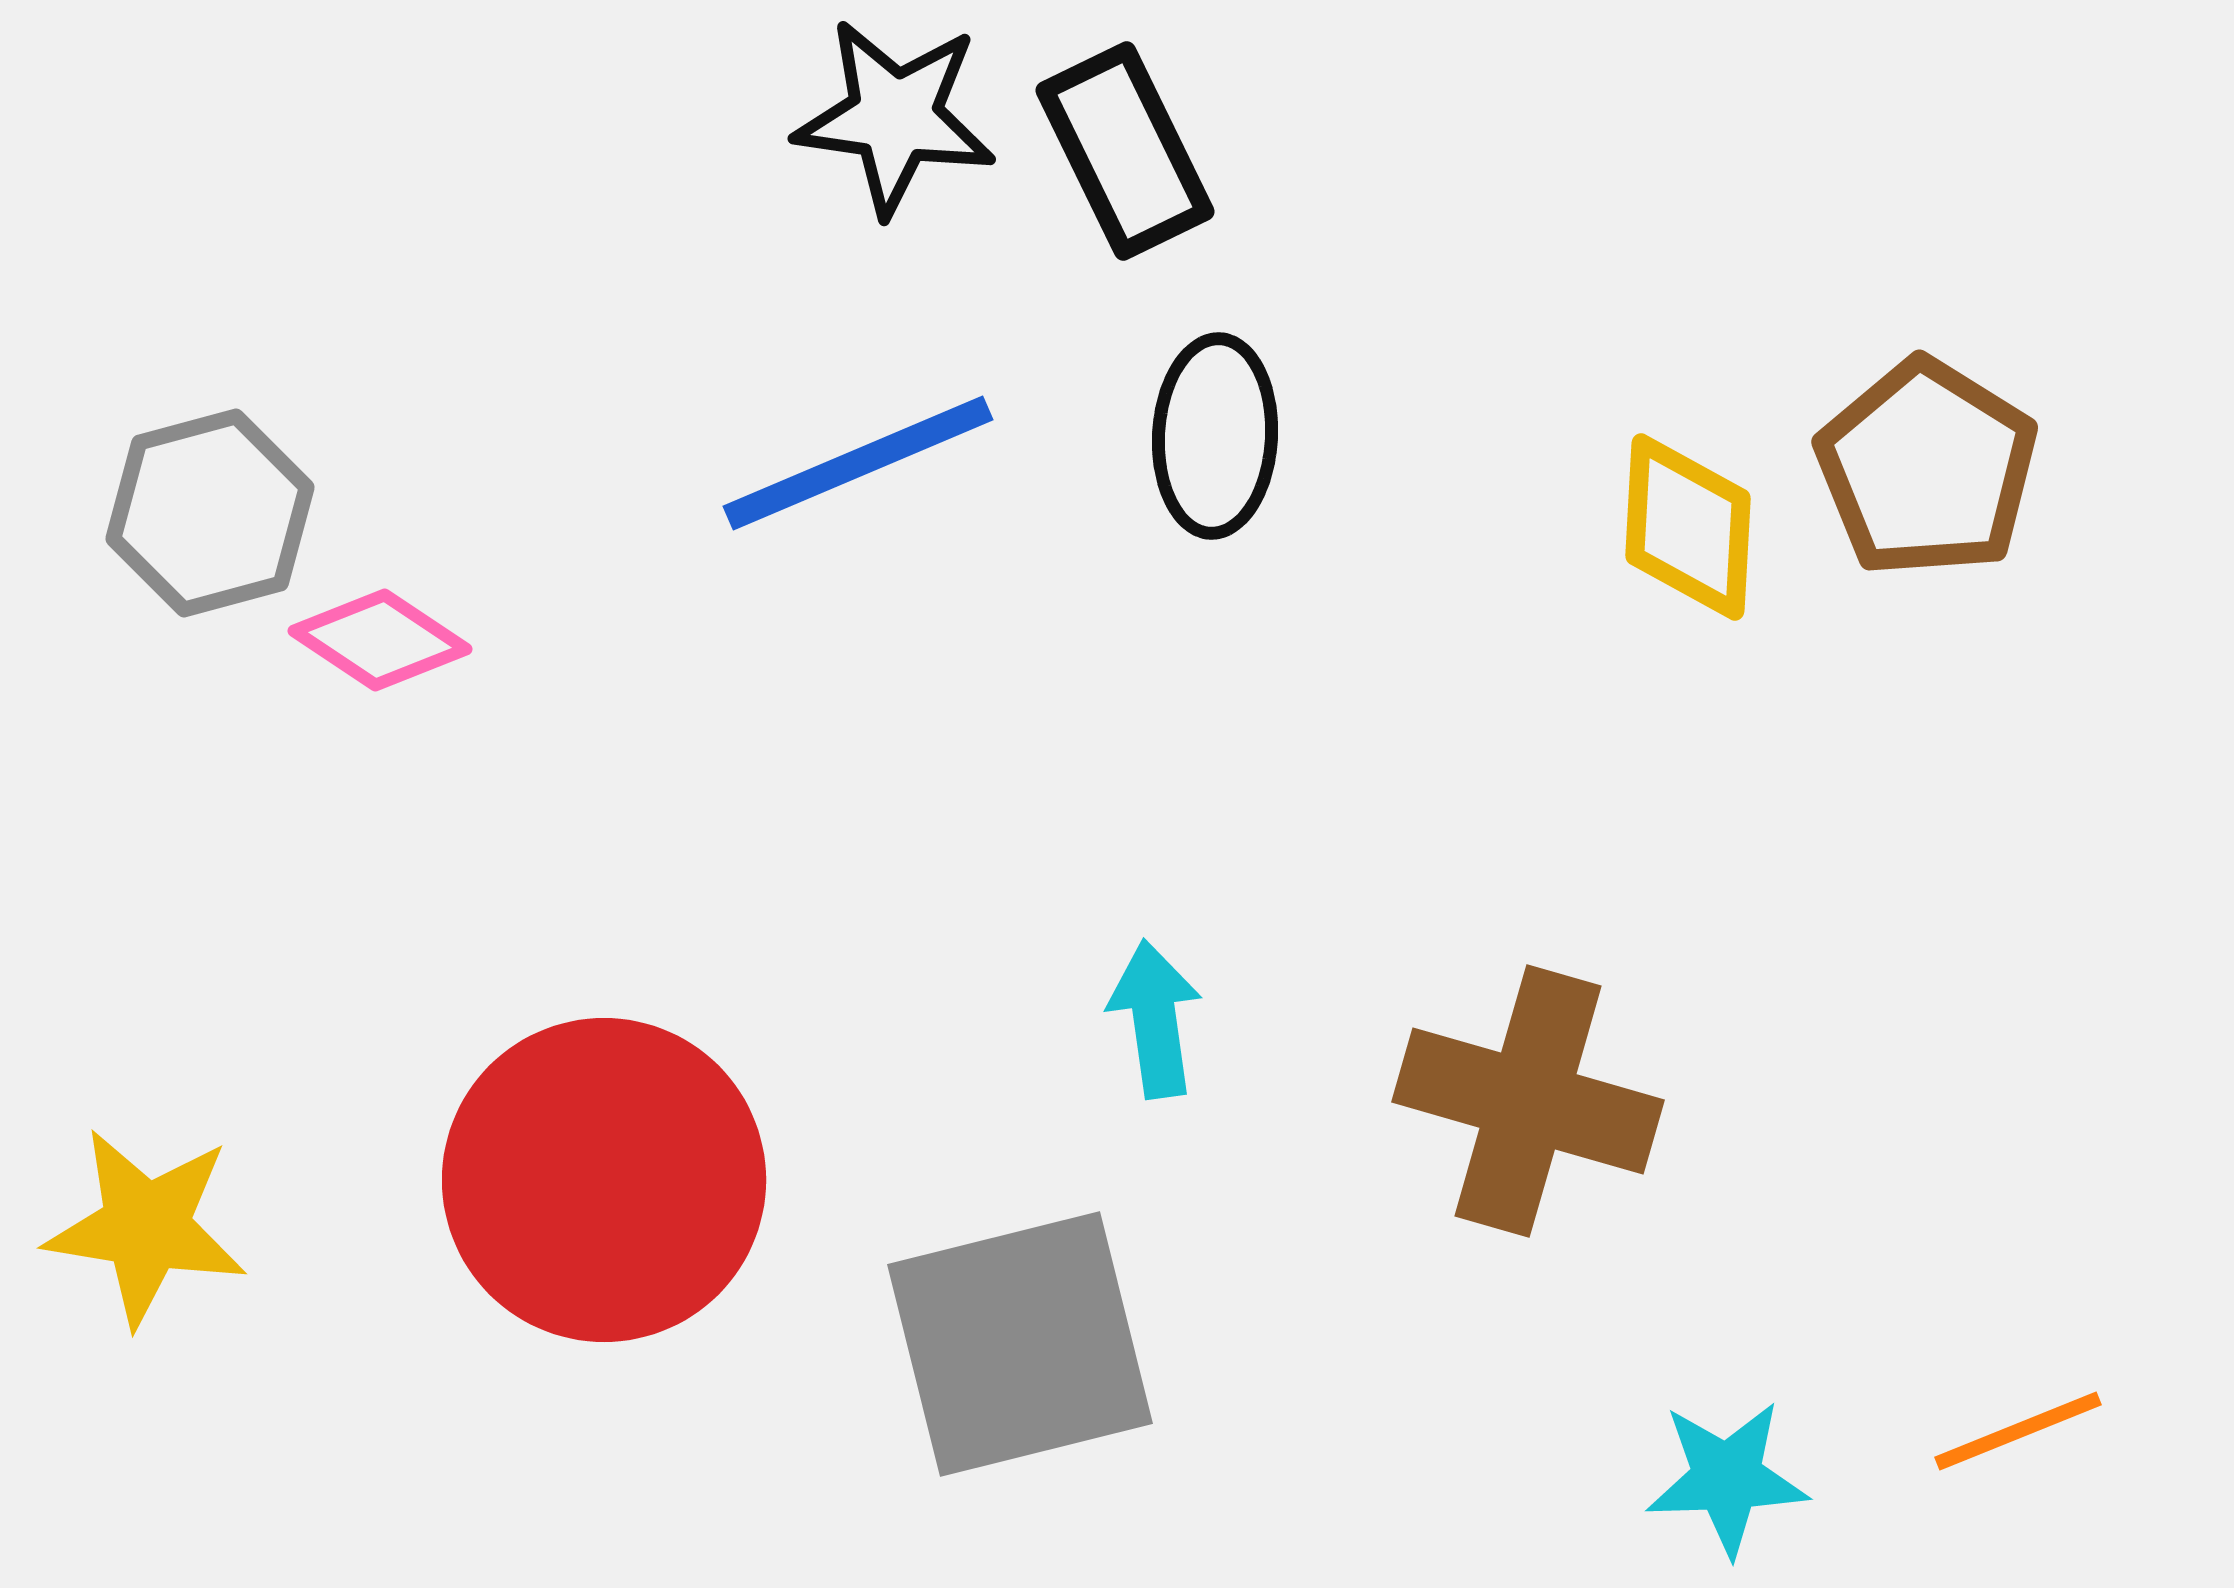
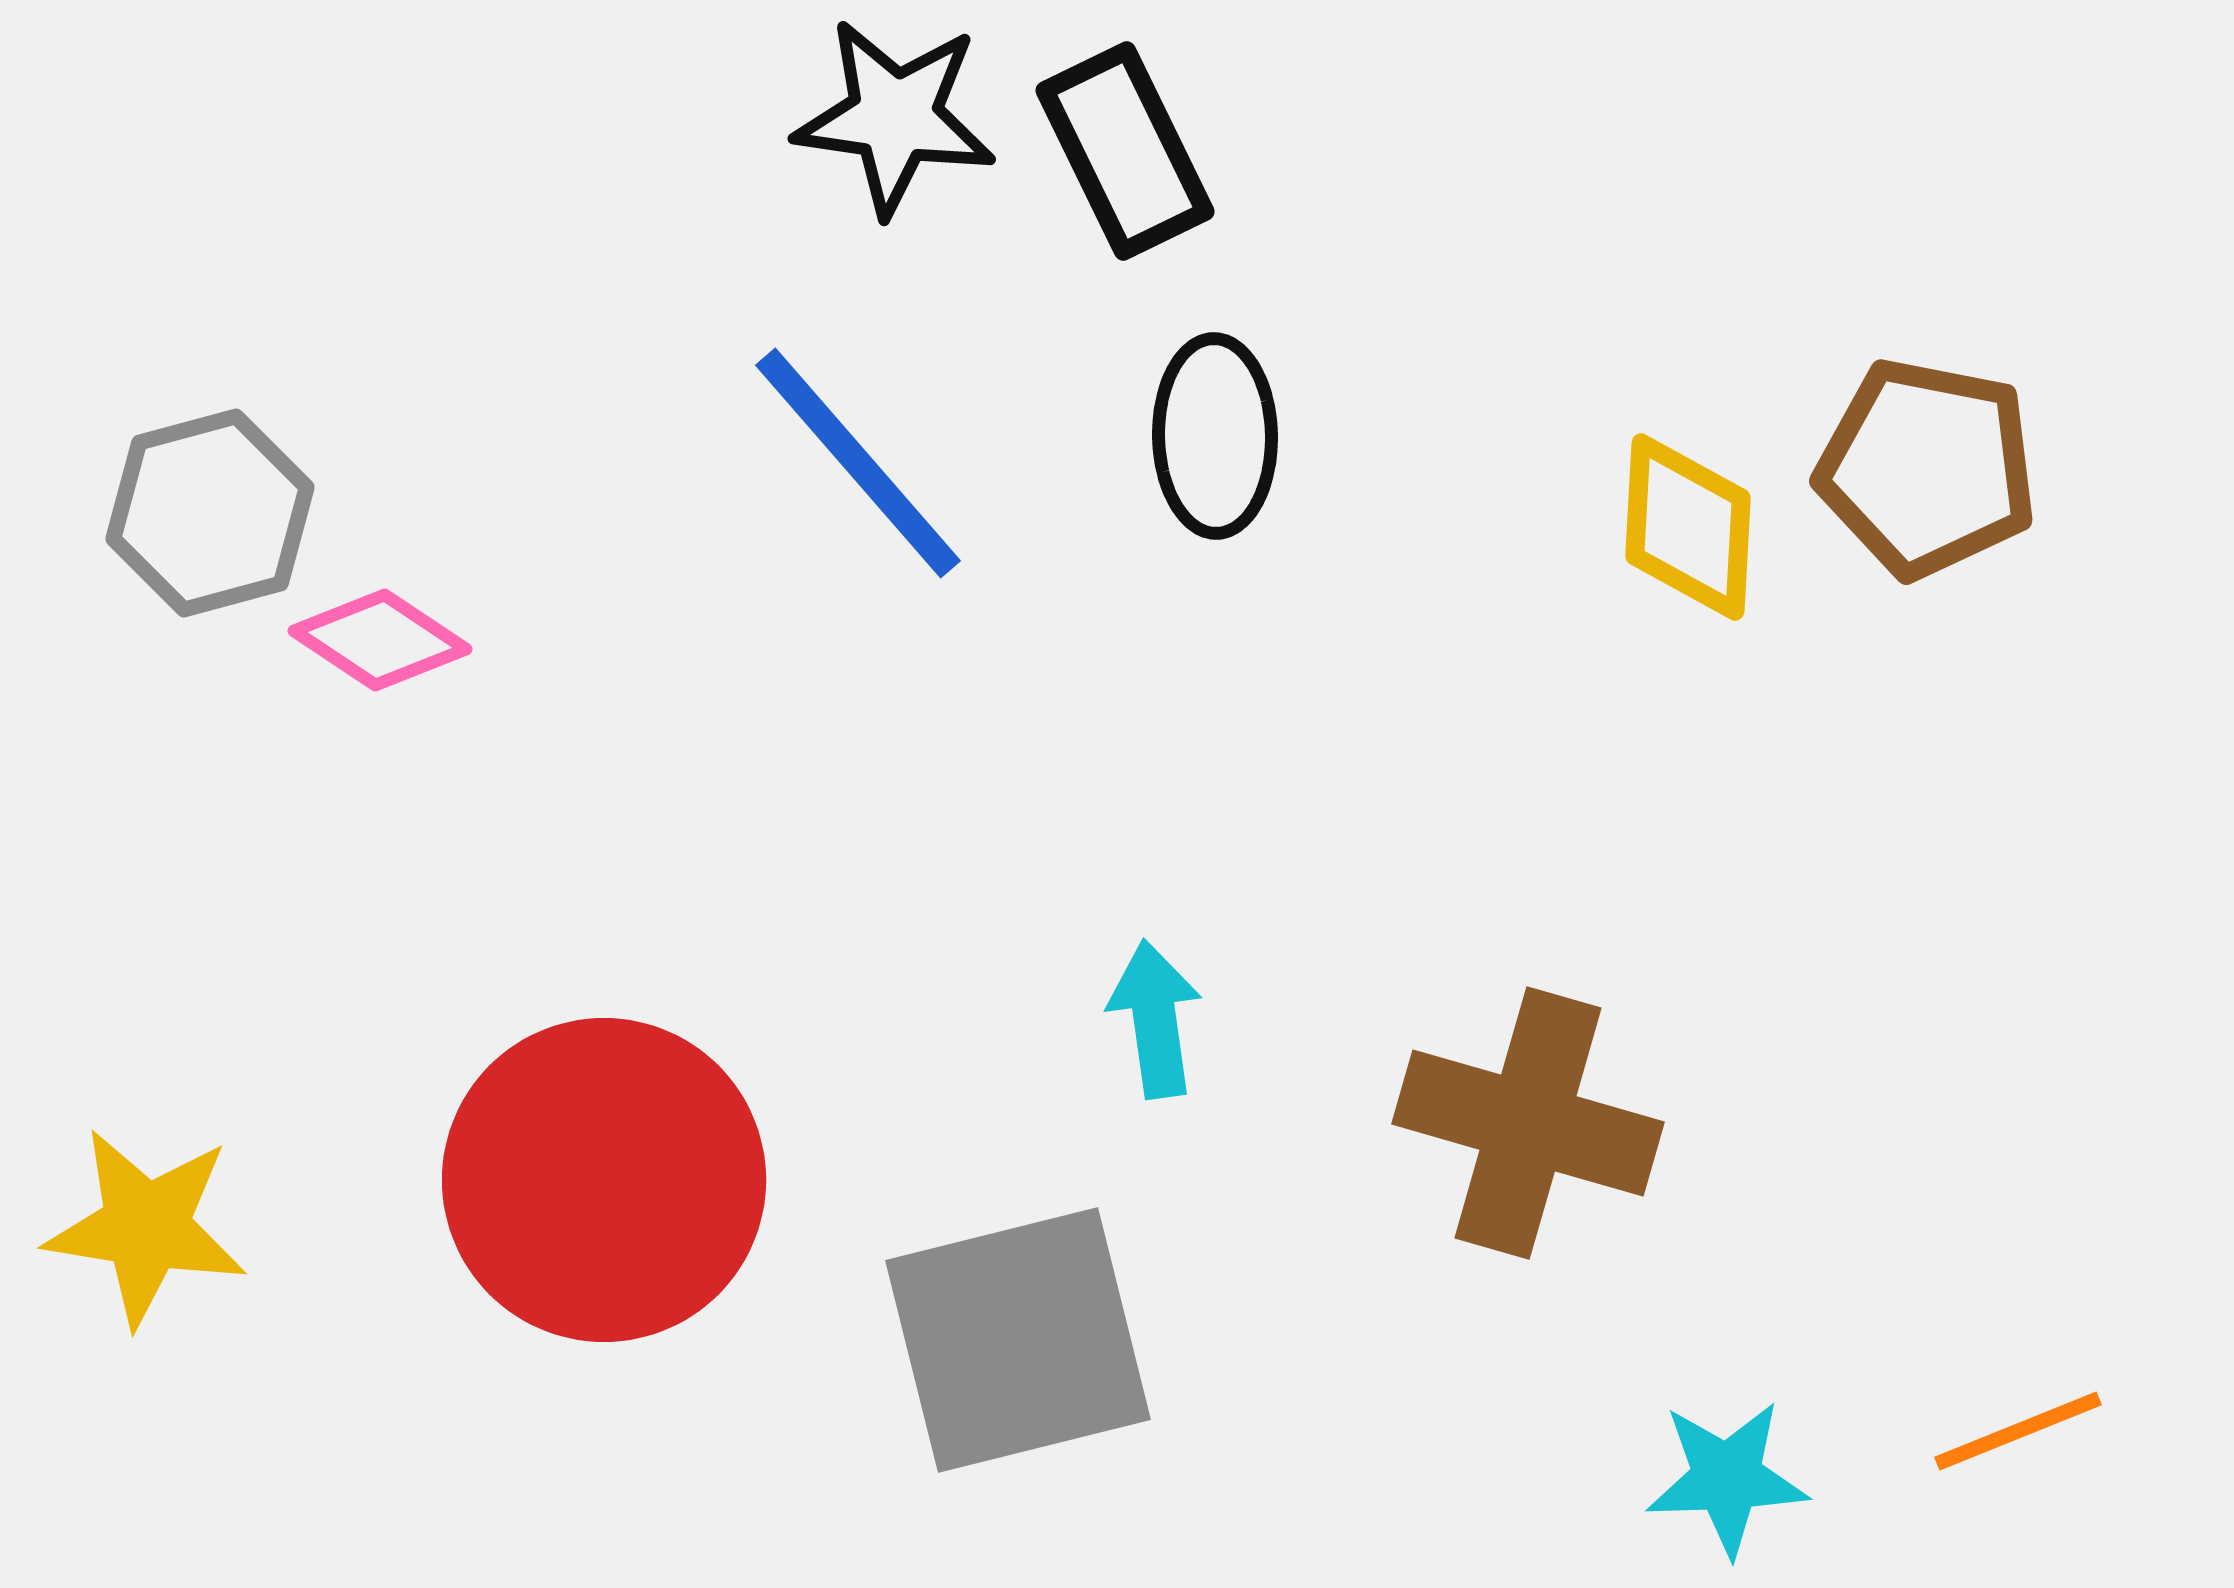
black ellipse: rotated 4 degrees counterclockwise
blue line: rotated 72 degrees clockwise
brown pentagon: rotated 21 degrees counterclockwise
brown cross: moved 22 px down
gray square: moved 2 px left, 4 px up
